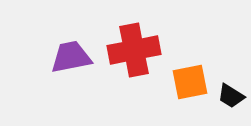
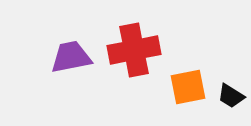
orange square: moved 2 px left, 5 px down
